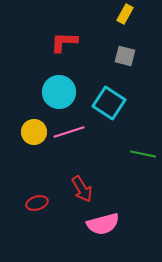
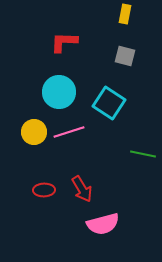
yellow rectangle: rotated 18 degrees counterclockwise
red ellipse: moved 7 px right, 13 px up; rotated 15 degrees clockwise
